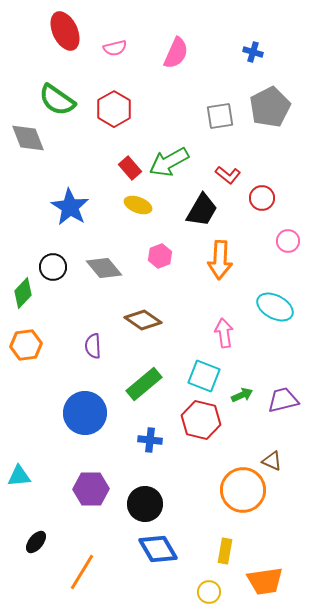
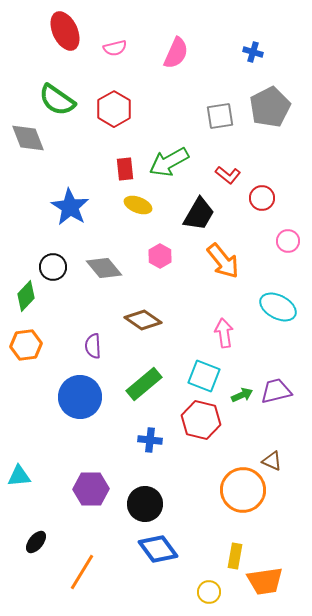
red rectangle at (130, 168): moved 5 px left, 1 px down; rotated 35 degrees clockwise
black trapezoid at (202, 210): moved 3 px left, 4 px down
pink hexagon at (160, 256): rotated 10 degrees counterclockwise
orange arrow at (220, 260): moved 3 px right, 1 px down; rotated 42 degrees counterclockwise
green diamond at (23, 293): moved 3 px right, 3 px down
cyan ellipse at (275, 307): moved 3 px right
purple trapezoid at (283, 400): moved 7 px left, 9 px up
blue circle at (85, 413): moved 5 px left, 16 px up
blue diamond at (158, 549): rotated 6 degrees counterclockwise
yellow rectangle at (225, 551): moved 10 px right, 5 px down
